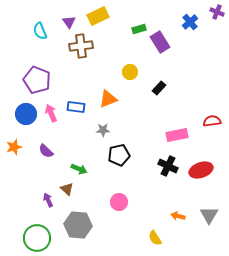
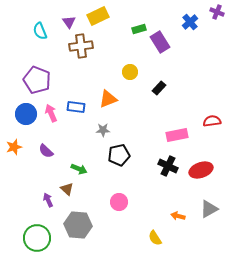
gray triangle: moved 6 px up; rotated 30 degrees clockwise
